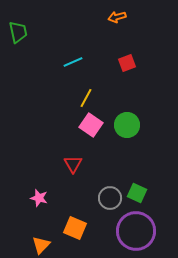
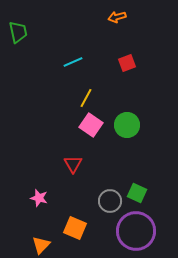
gray circle: moved 3 px down
